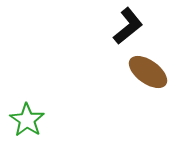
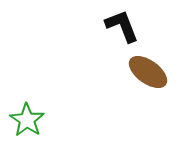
black L-shape: moved 6 px left; rotated 72 degrees counterclockwise
